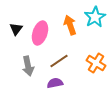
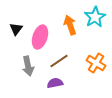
pink ellipse: moved 4 px down
